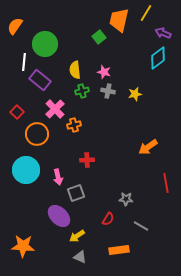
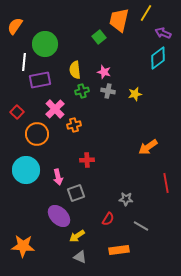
purple rectangle: rotated 50 degrees counterclockwise
